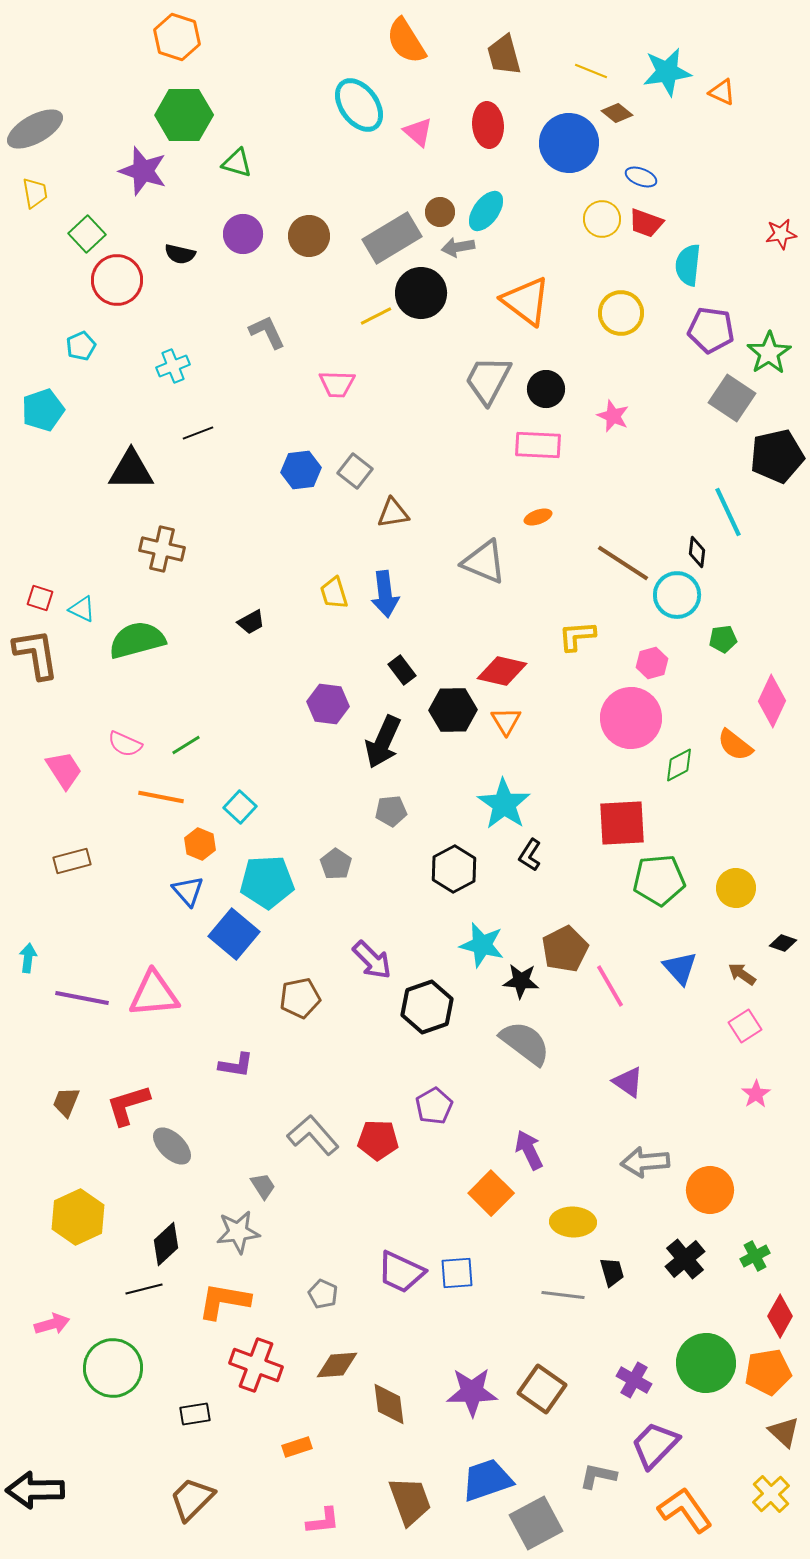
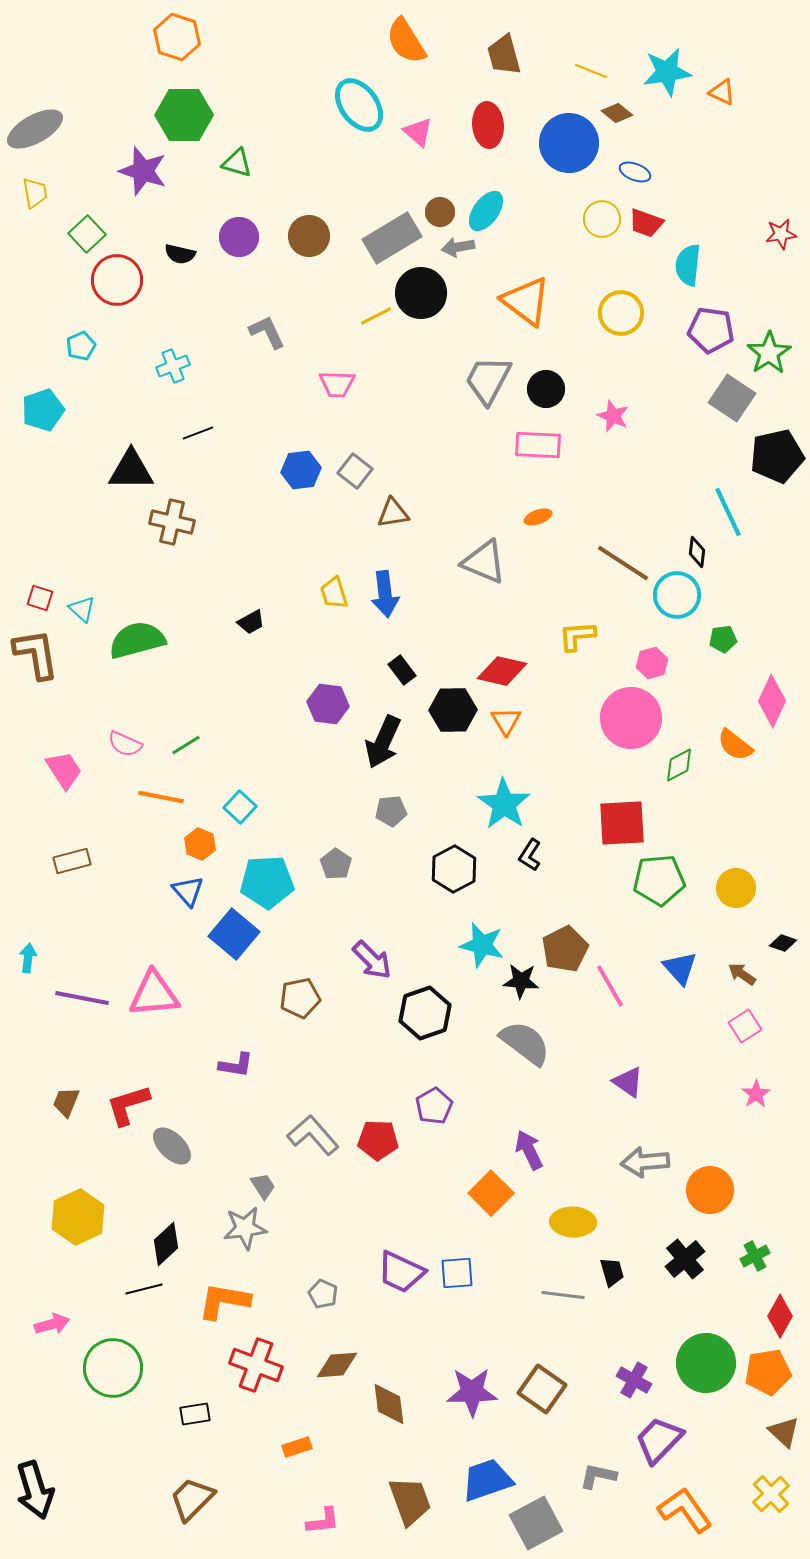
blue ellipse at (641, 177): moved 6 px left, 5 px up
purple circle at (243, 234): moved 4 px left, 3 px down
brown cross at (162, 549): moved 10 px right, 27 px up
cyan triangle at (82, 609): rotated 16 degrees clockwise
black hexagon at (427, 1007): moved 2 px left, 6 px down
gray star at (238, 1232): moved 7 px right, 4 px up
purple trapezoid at (655, 1445): moved 4 px right, 5 px up
black arrow at (35, 1490): rotated 106 degrees counterclockwise
